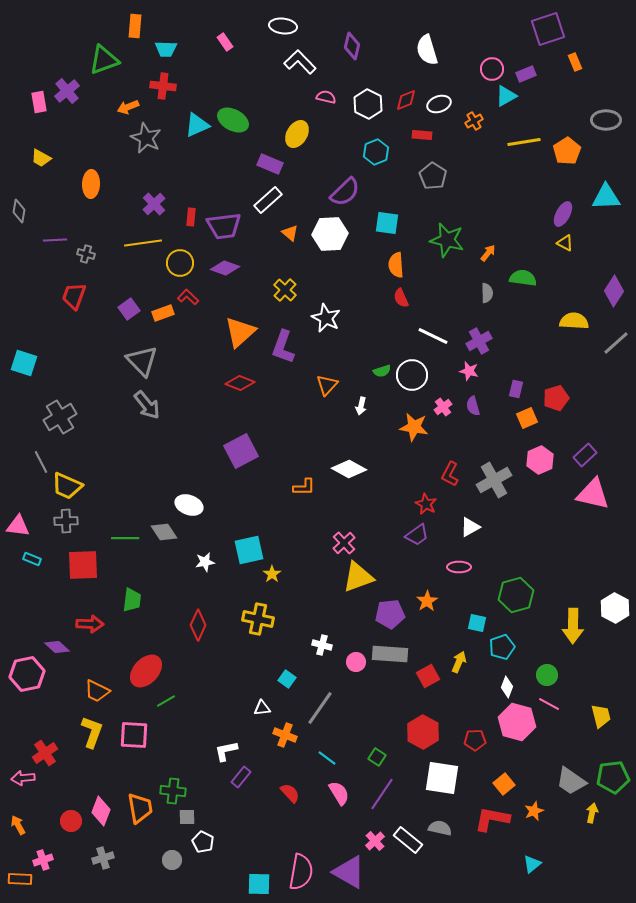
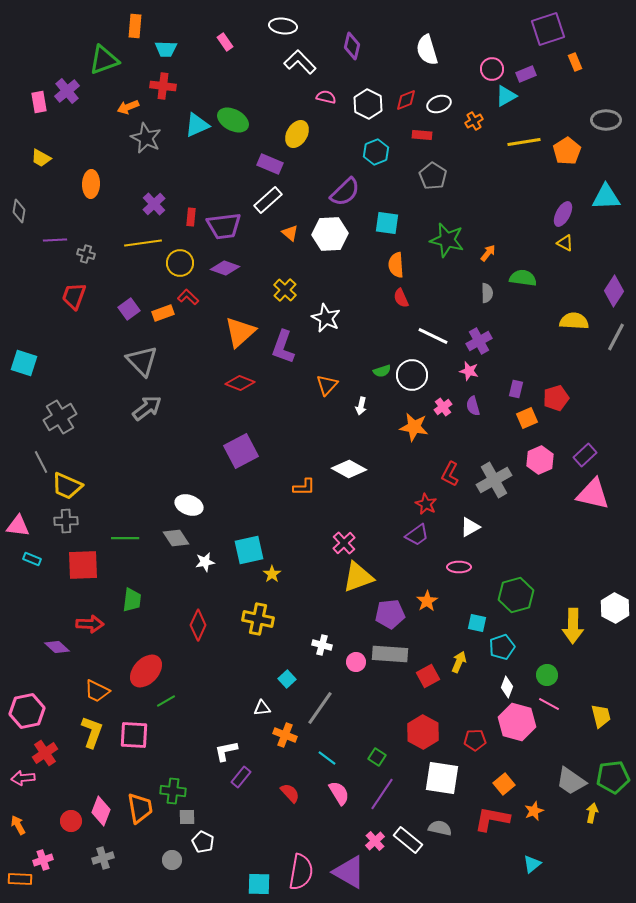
gray line at (616, 343): moved 6 px up; rotated 20 degrees counterclockwise
gray arrow at (147, 405): moved 3 px down; rotated 88 degrees counterclockwise
gray diamond at (164, 532): moved 12 px right, 6 px down
pink hexagon at (27, 674): moved 37 px down
cyan square at (287, 679): rotated 12 degrees clockwise
